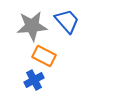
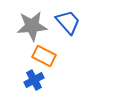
blue trapezoid: moved 1 px right, 1 px down
